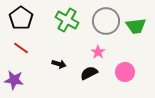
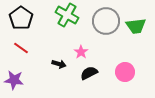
green cross: moved 5 px up
pink star: moved 17 px left
